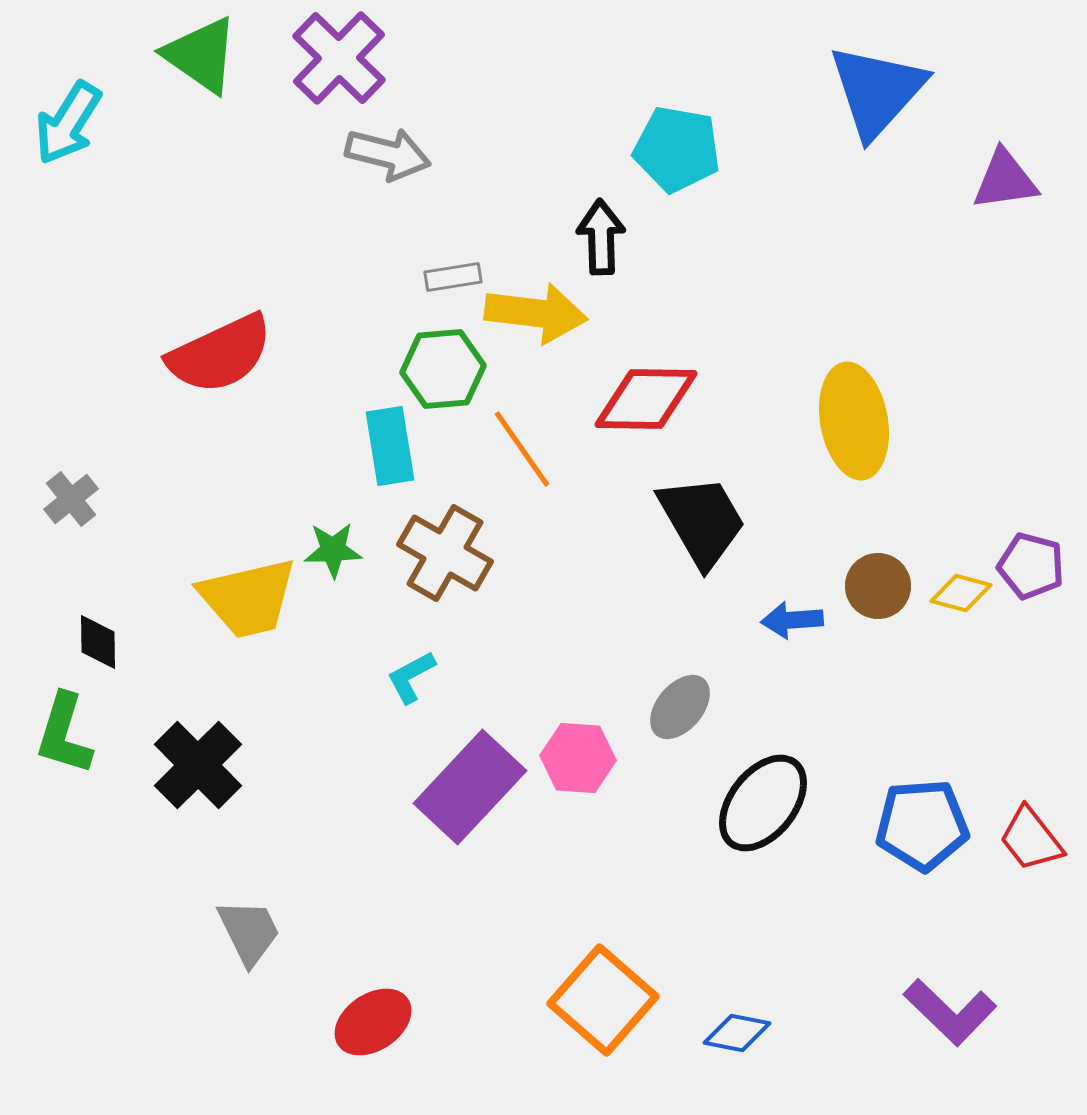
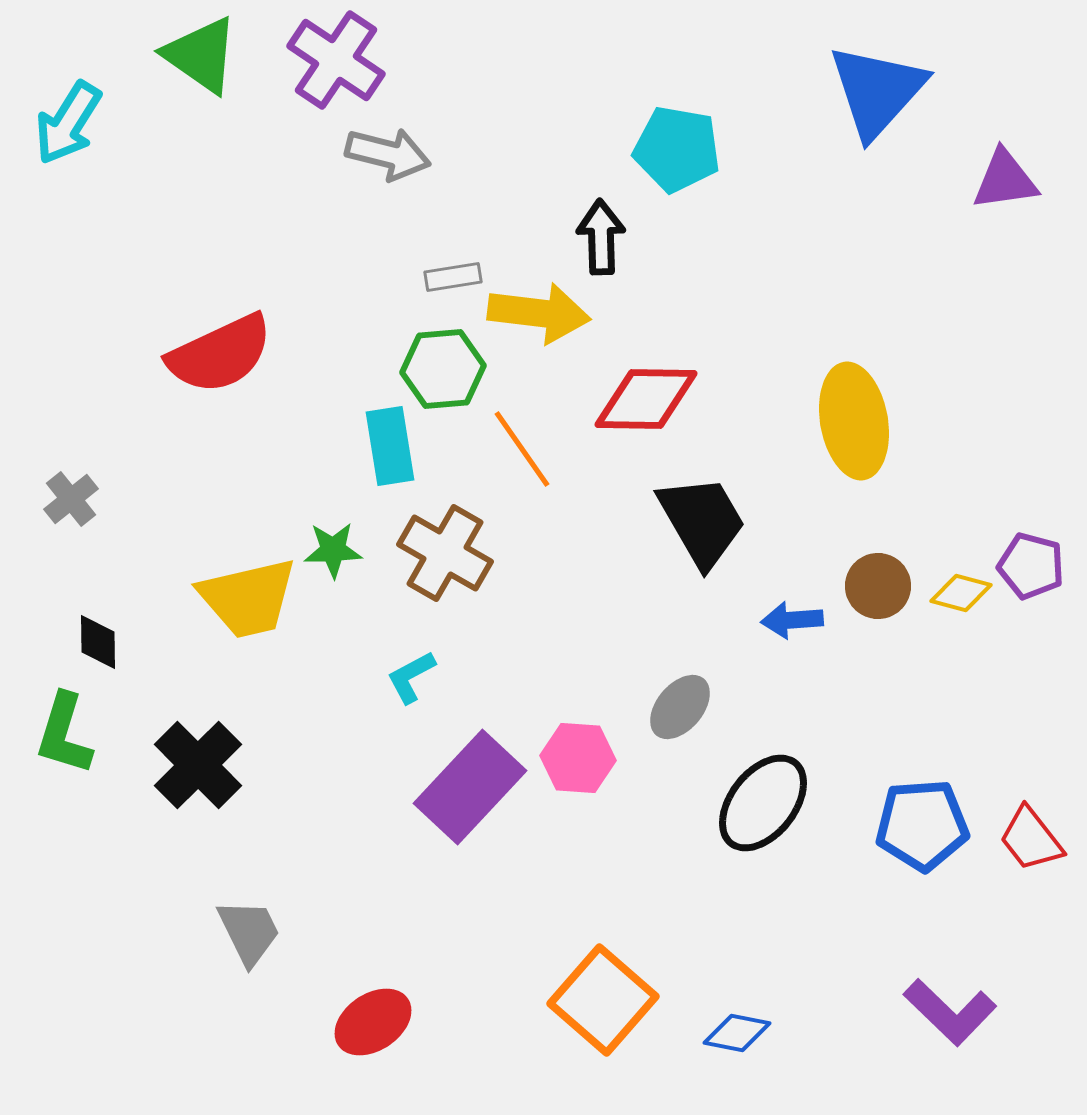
purple cross: moved 3 px left, 2 px down; rotated 10 degrees counterclockwise
yellow arrow: moved 3 px right
